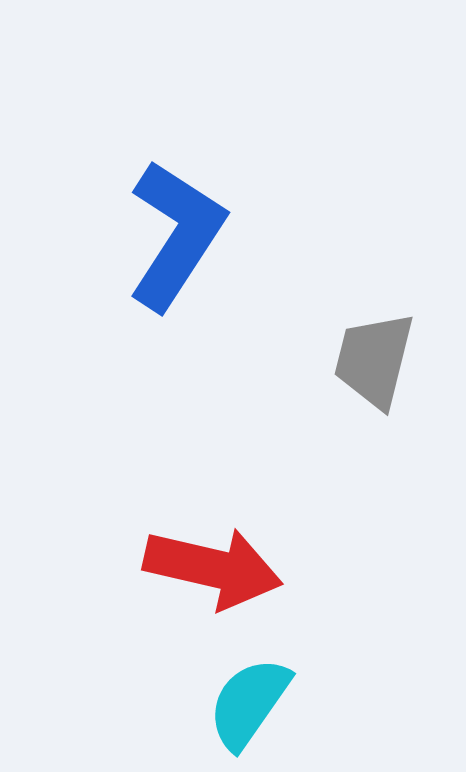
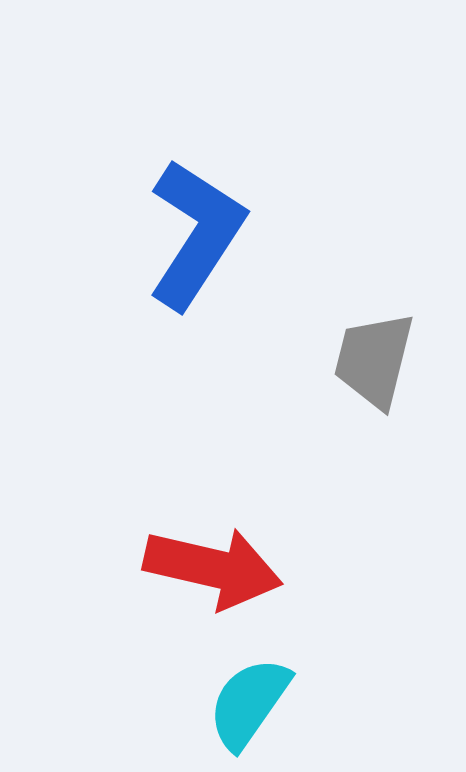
blue L-shape: moved 20 px right, 1 px up
